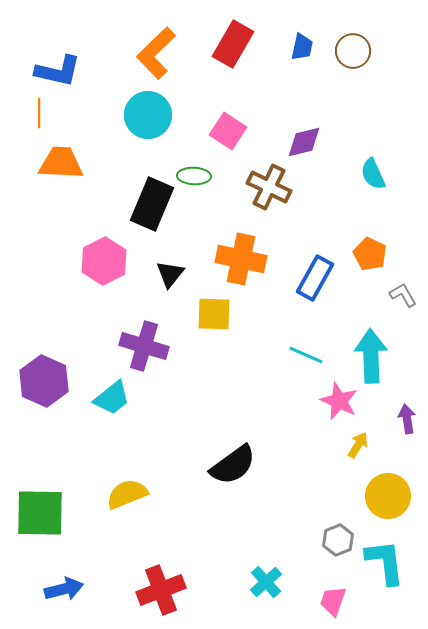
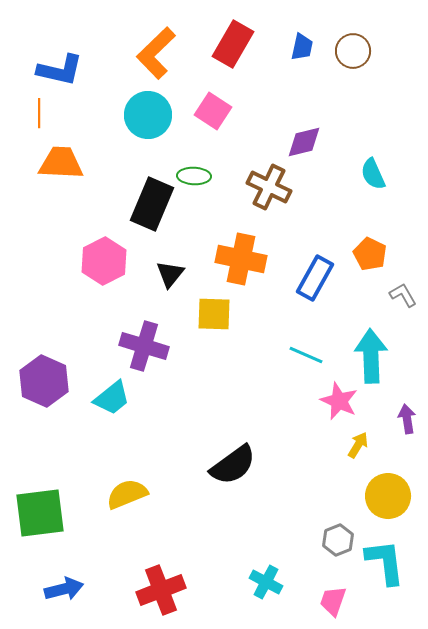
blue L-shape: moved 2 px right, 1 px up
pink square: moved 15 px left, 20 px up
green square: rotated 8 degrees counterclockwise
cyan cross: rotated 20 degrees counterclockwise
